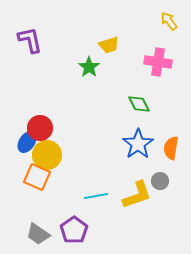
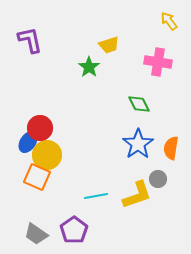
blue ellipse: moved 1 px right
gray circle: moved 2 px left, 2 px up
gray trapezoid: moved 2 px left
